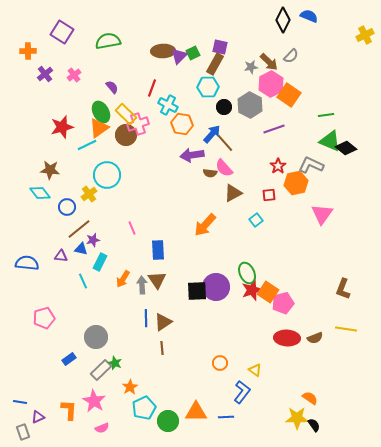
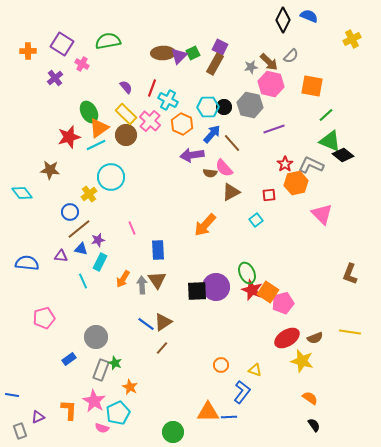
purple square at (62, 32): moved 12 px down
yellow cross at (365, 35): moved 13 px left, 4 px down
purple square at (220, 47): rotated 14 degrees clockwise
brown ellipse at (163, 51): moved 2 px down
purple cross at (45, 74): moved 10 px right, 4 px down
pink cross at (74, 75): moved 8 px right, 11 px up; rotated 24 degrees counterclockwise
pink hexagon at (271, 84): rotated 20 degrees counterclockwise
purple semicircle at (112, 87): moved 14 px right
cyan hexagon at (208, 87): moved 20 px down
orange square at (289, 95): moved 23 px right, 9 px up; rotated 25 degrees counterclockwise
cyan cross at (168, 105): moved 5 px up
gray hexagon at (250, 105): rotated 15 degrees counterclockwise
green ellipse at (101, 112): moved 12 px left
green line at (326, 115): rotated 35 degrees counterclockwise
pink cross at (138, 124): moved 12 px right, 3 px up; rotated 30 degrees counterclockwise
orange hexagon at (182, 124): rotated 15 degrees clockwise
red star at (62, 127): moved 7 px right, 10 px down
brown line at (225, 143): moved 7 px right
cyan line at (87, 145): moved 9 px right
black diamond at (346, 148): moved 3 px left, 7 px down
red star at (278, 166): moved 7 px right, 2 px up
cyan circle at (107, 175): moved 4 px right, 2 px down
cyan diamond at (40, 193): moved 18 px left
brown triangle at (233, 193): moved 2 px left, 1 px up
blue circle at (67, 207): moved 3 px right, 5 px down
pink triangle at (322, 214): rotated 20 degrees counterclockwise
purple star at (93, 240): moved 5 px right
brown L-shape at (343, 289): moved 7 px right, 15 px up
red star at (252, 290): rotated 30 degrees counterclockwise
blue line at (146, 318): moved 6 px down; rotated 54 degrees counterclockwise
yellow line at (346, 329): moved 4 px right, 3 px down
red ellipse at (287, 338): rotated 35 degrees counterclockwise
brown line at (162, 348): rotated 48 degrees clockwise
orange circle at (220, 363): moved 1 px right, 2 px down
gray rectangle at (101, 370): rotated 25 degrees counterclockwise
yellow triangle at (255, 370): rotated 16 degrees counterclockwise
orange star at (130, 387): rotated 14 degrees counterclockwise
blue line at (20, 402): moved 8 px left, 7 px up
cyan pentagon at (144, 408): moved 26 px left, 5 px down
orange triangle at (196, 412): moved 12 px right
blue line at (226, 417): moved 3 px right
yellow star at (297, 418): moved 5 px right, 57 px up; rotated 15 degrees clockwise
green circle at (168, 421): moved 5 px right, 11 px down
pink semicircle at (102, 428): rotated 40 degrees clockwise
gray rectangle at (23, 432): moved 3 px left, 1 px up
